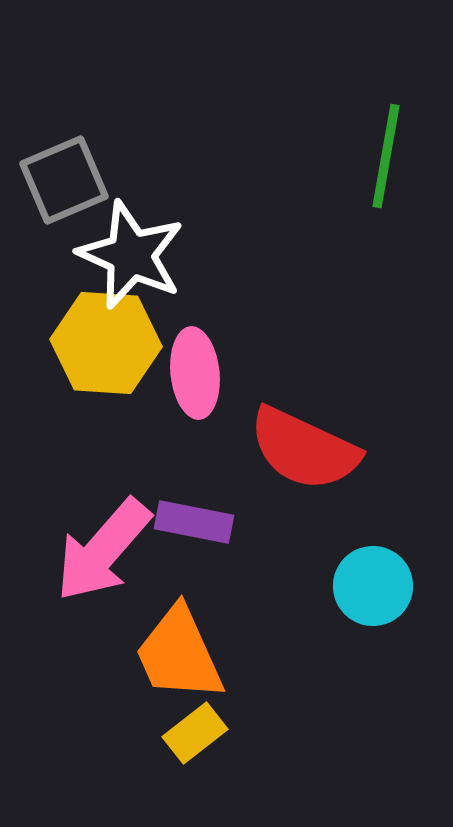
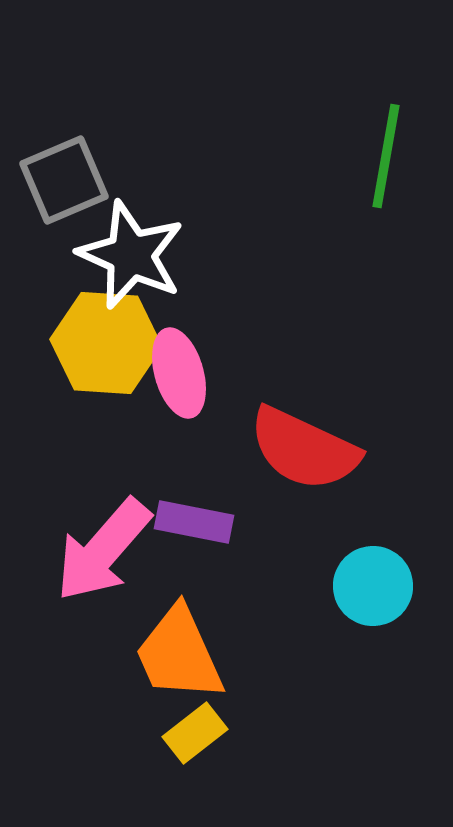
pink ellipse: moved 16 px left; rotated 10 degrees counterclockwise
